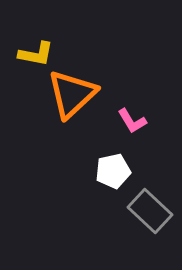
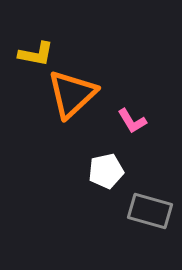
white pentagon: moved 7 px left
gray rectangle: rotated 27 degrees counterclockwise
